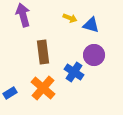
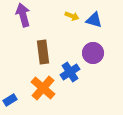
yellow arrow: moved 2 px right, 2 px up
blue triangle: moved 3 px right, 5 px up
purple circle: moved 1 px left, 2 px up
blue cross: moved 4 px left; rotated 24 degrees clockwise
blue rectangle: moved 7 px down
